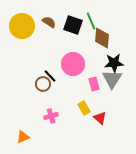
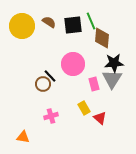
black square: rotated 24 degrees counterclockwise
orange triangle: rotated 32 degrees clockwise
